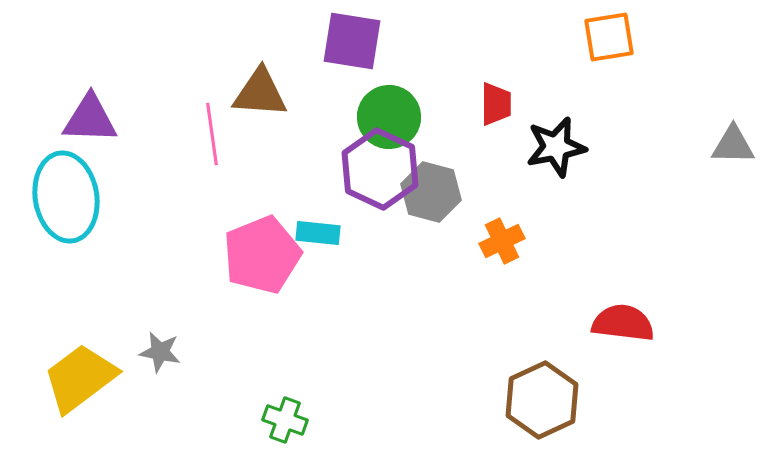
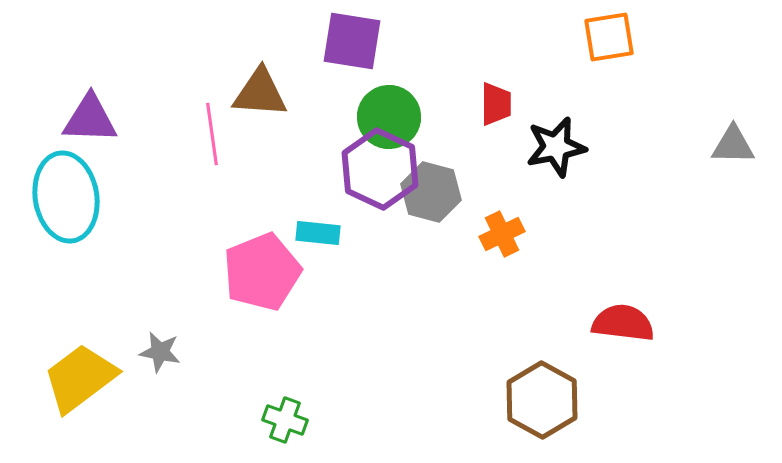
orange cross: moved 7 px up
pink pentagon: moved 17 px down
brown hexagon: rotated 6 degrees counterclockwise
